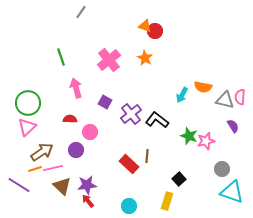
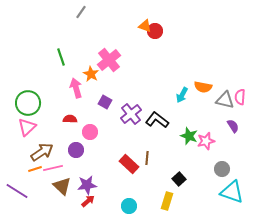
orange star: moved 54 px left, 16 px down
brown line: moved 2 px down
purple line: moved 2 px left, 6 px down
red arrow: rotated 88 degrees clockwise
